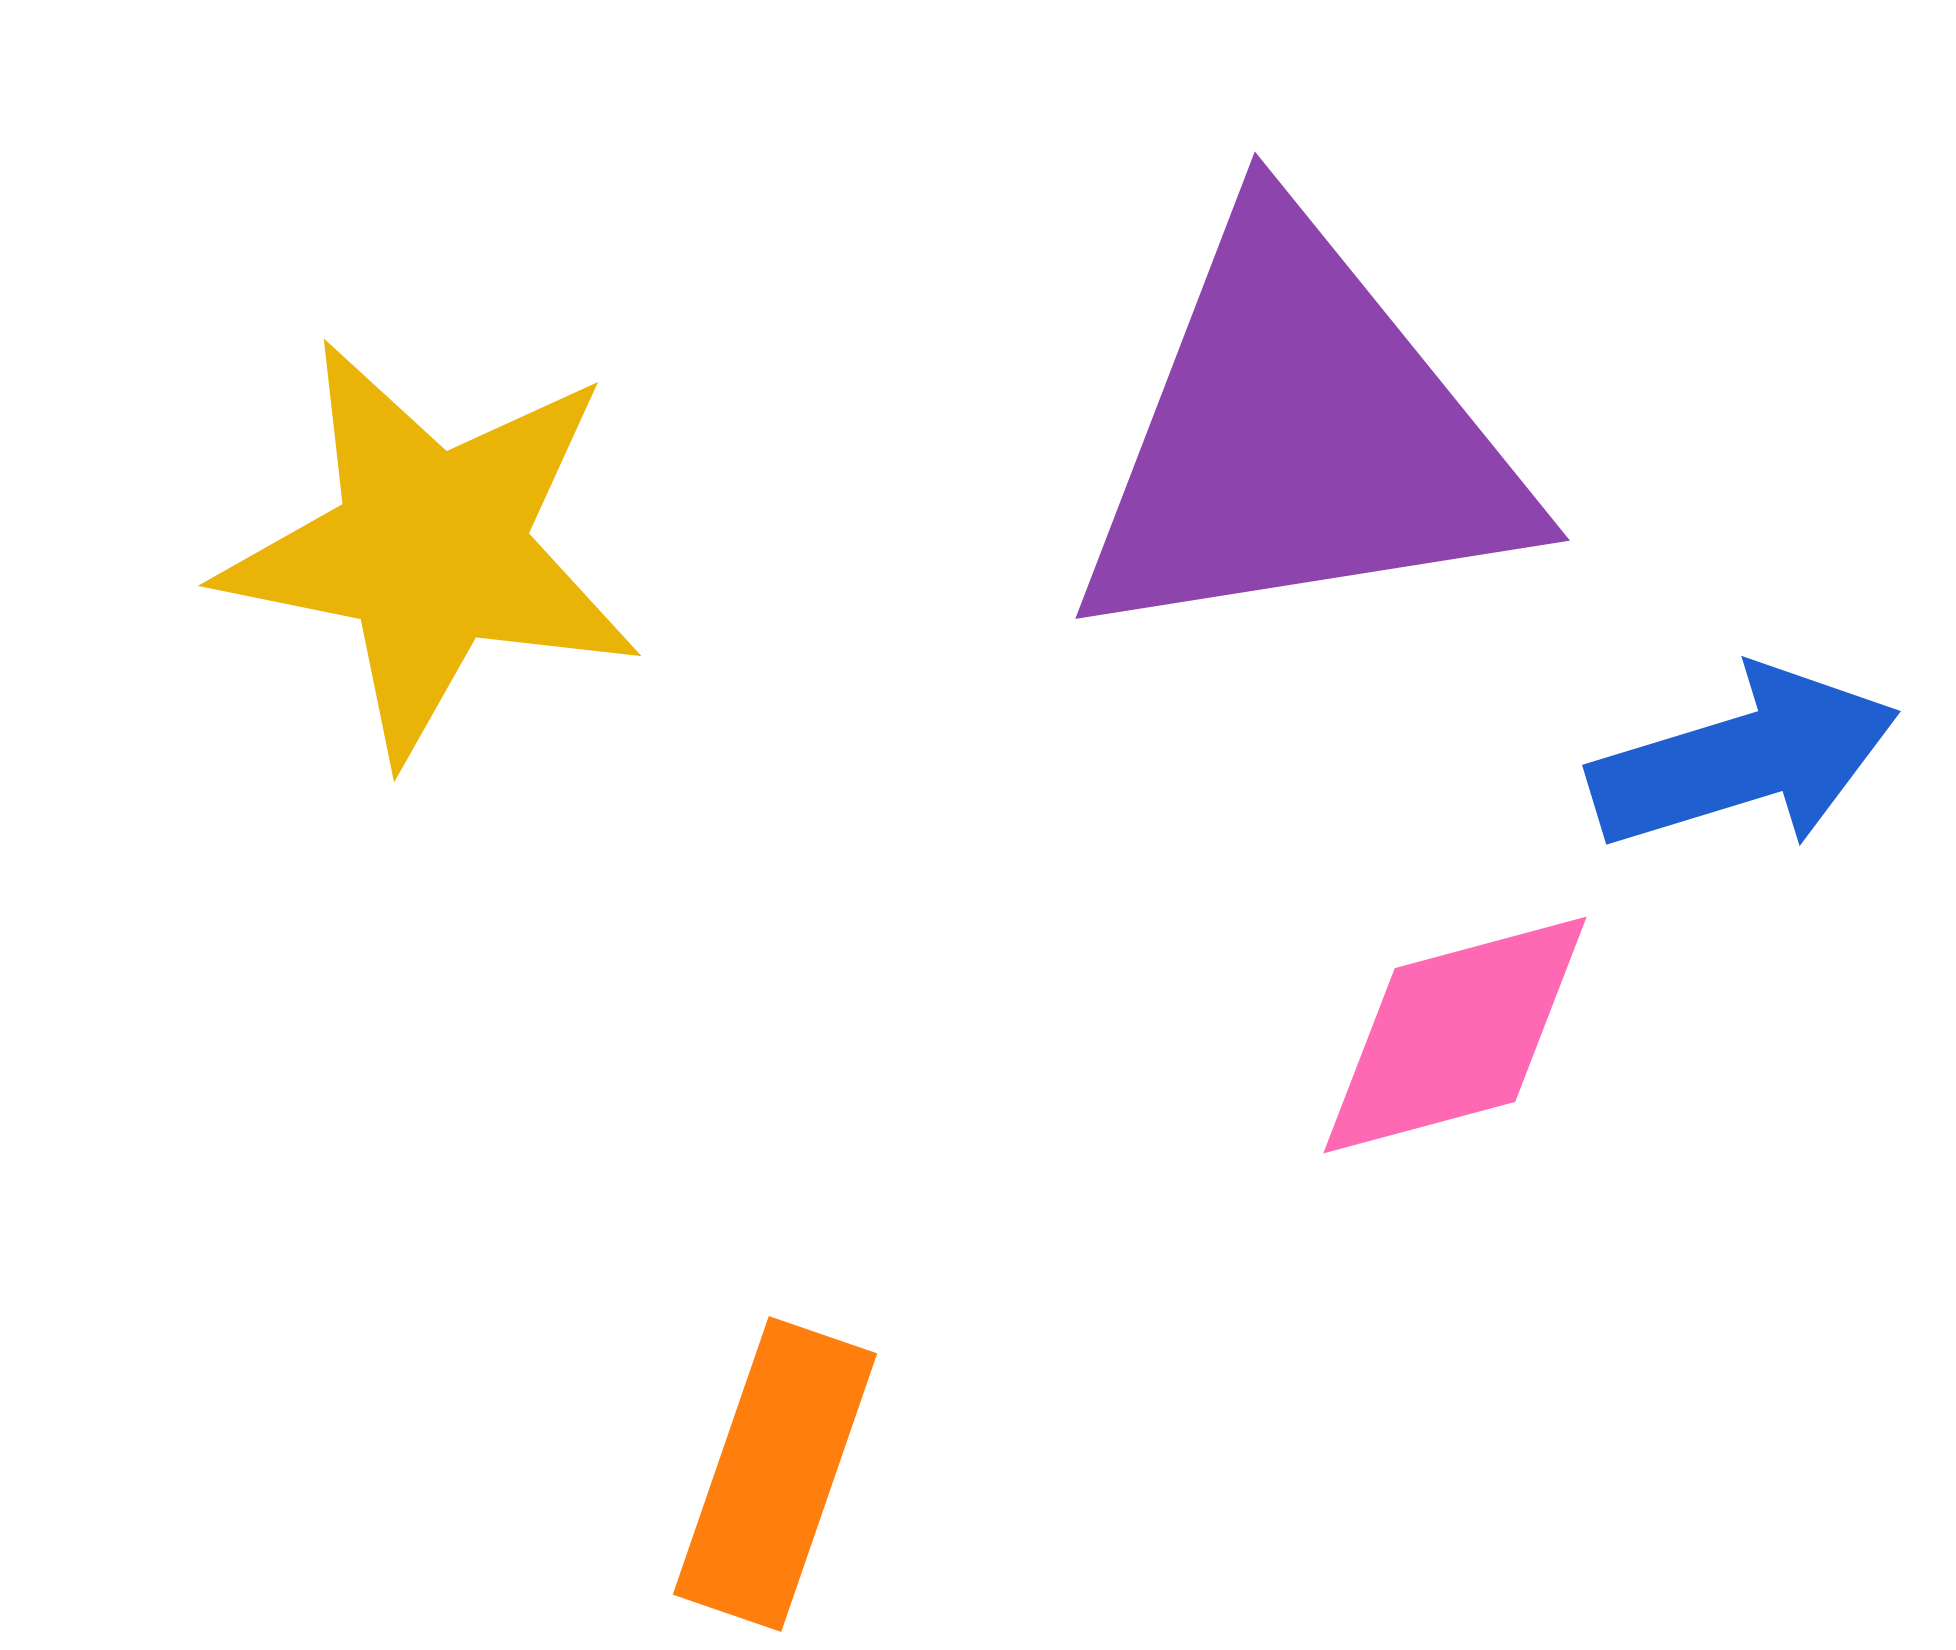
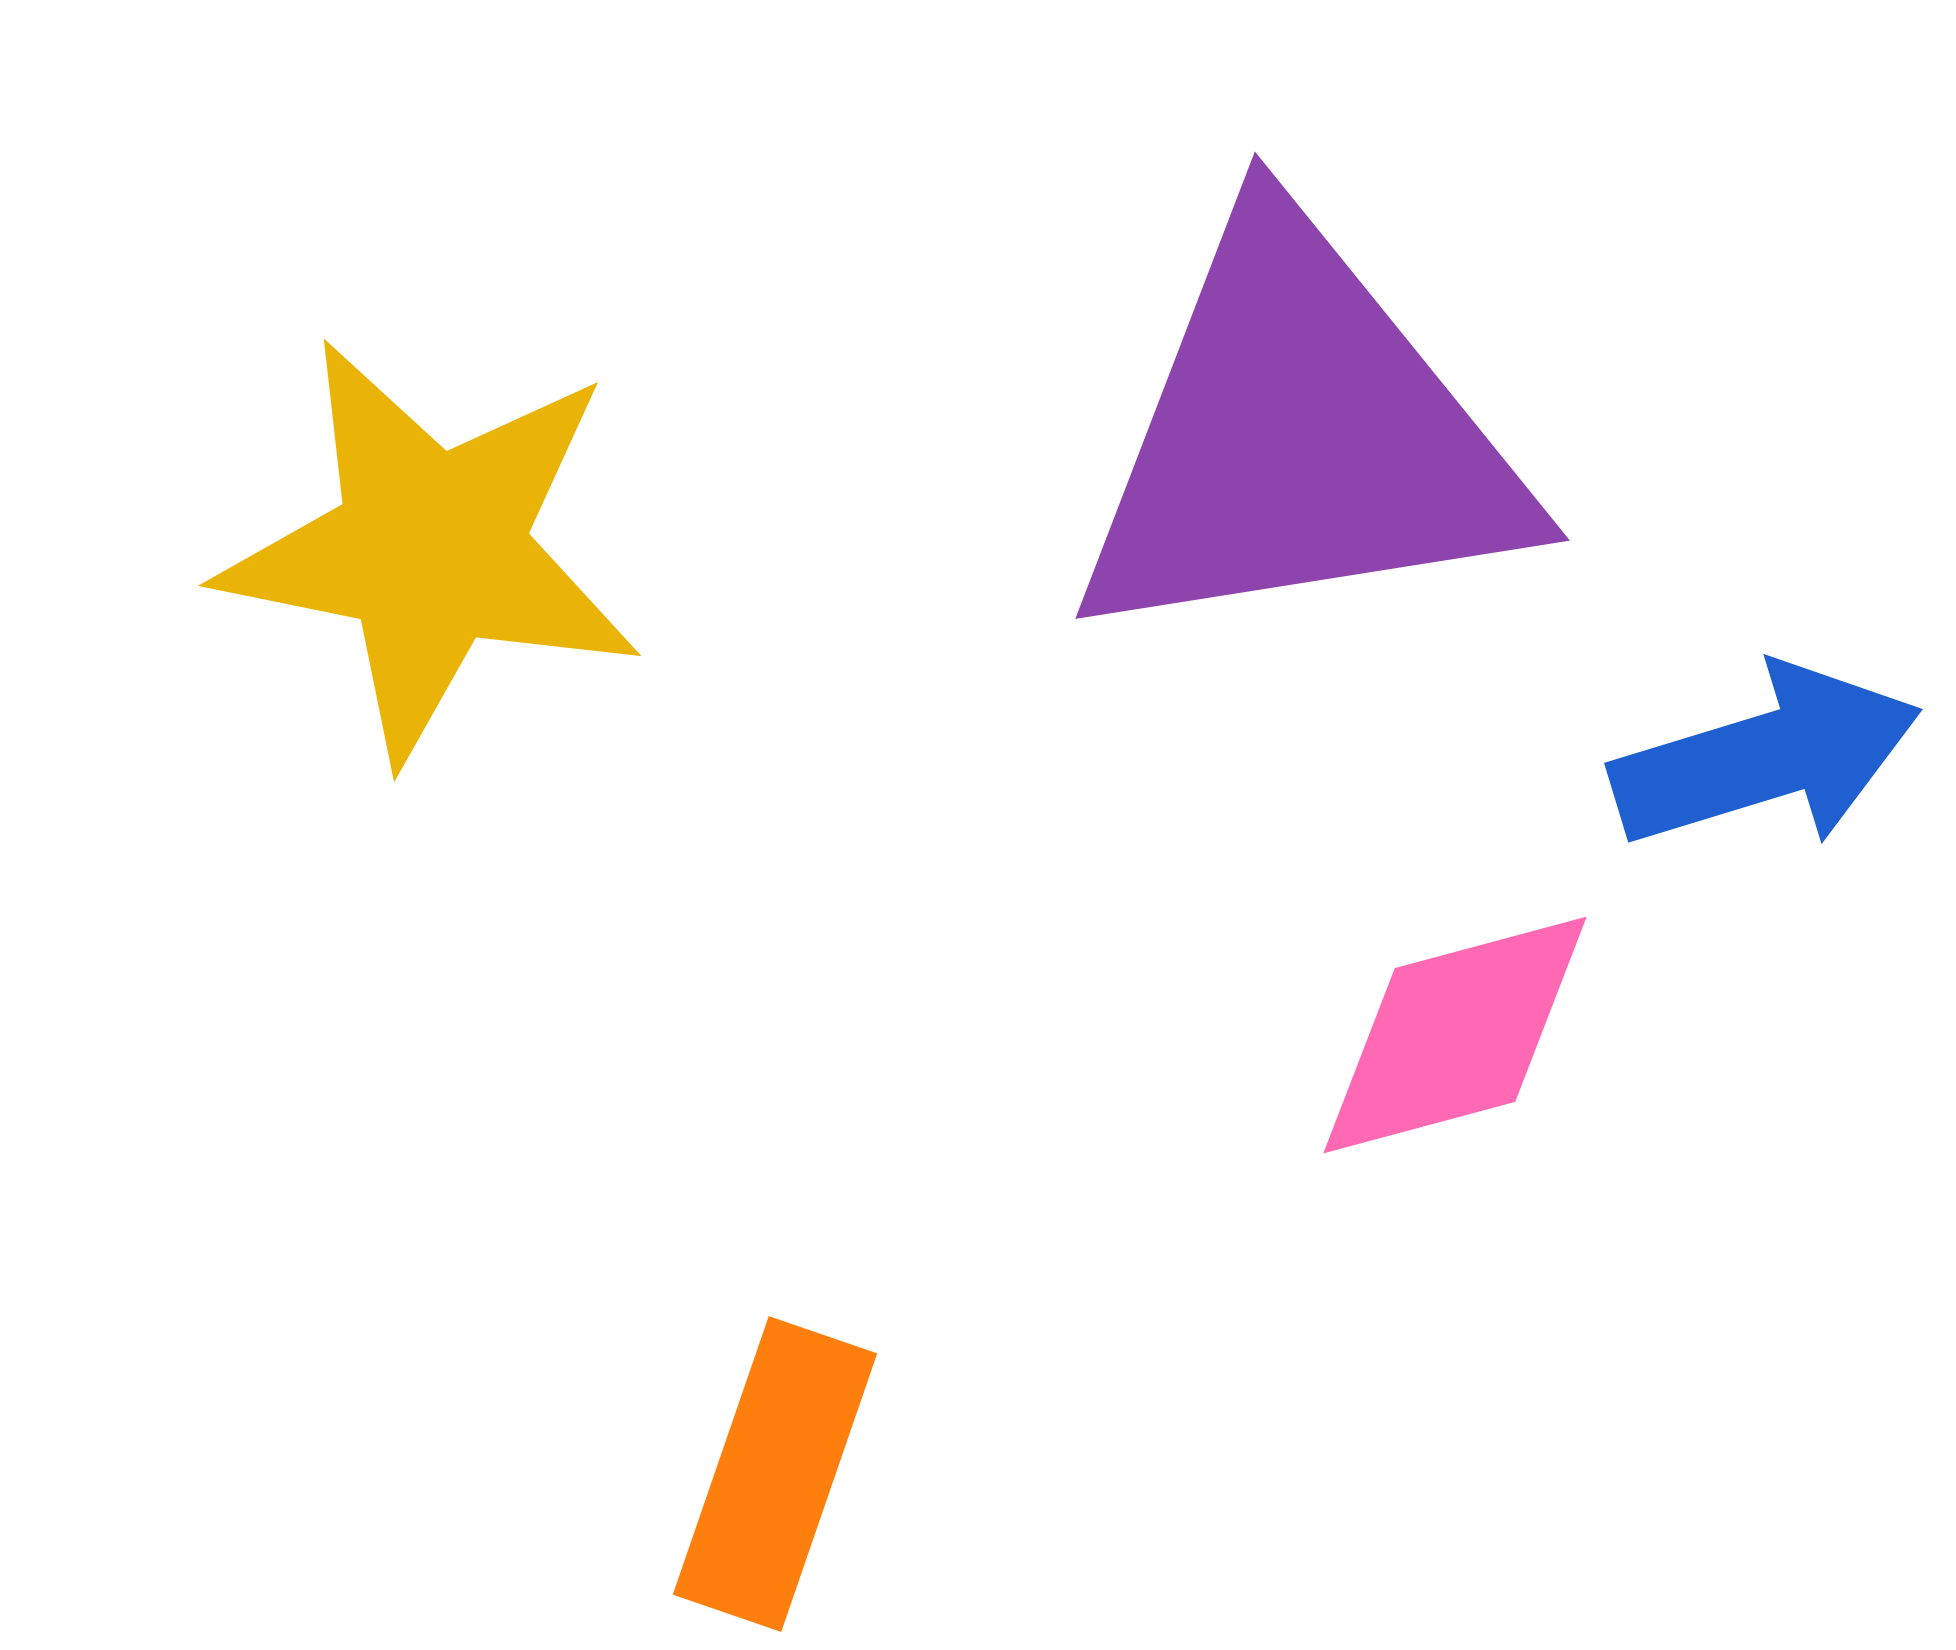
blue arrow: moved 22 px right, 2 px up
